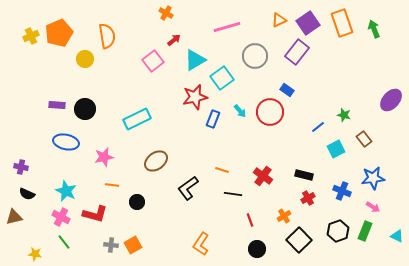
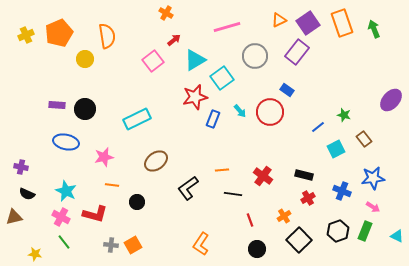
yellow cross at (31, 36): moved 5 px left, 1 px up
orange line at (222, 170): rotated 24 degrees counterclockwise
